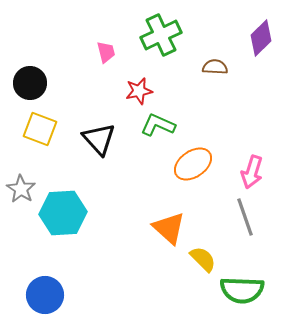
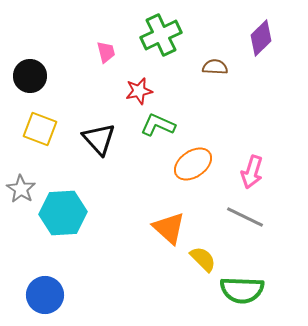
black circle: moved 7 px up
gray line: rotated 45 degrees counterclockwise
